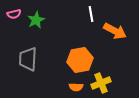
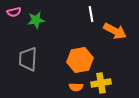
pink semicircle: moved 2 px up
green star: rotated 18 degrees clockwise
yellow cross: rotated 12 degrees clockwise
